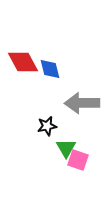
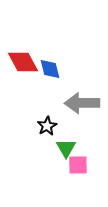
black star: rotated 18 degrees counterclockwise
pink square: moved 5 px down; rotated 20 degrees counterclockwise
